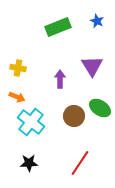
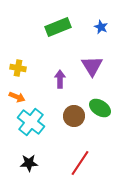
blue star: moved 4 px right, 6 px down
